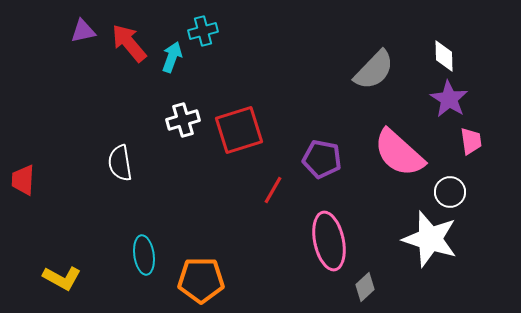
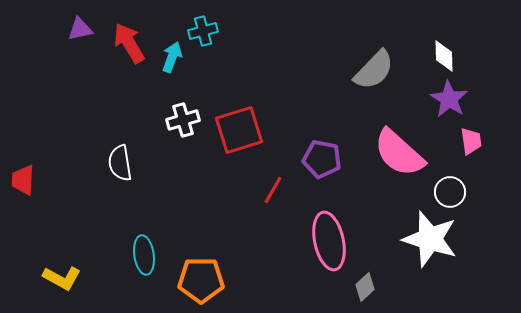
purple triangle: moved 3 px left, 2 px up
red arrow: rotated 9 degrees clockwise
